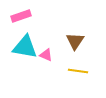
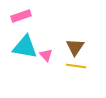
brown triangle: moved 6 px down
pink triangle: rotated 24 degrees clockwise
yellow line: moved 2 px left, 5 px up
